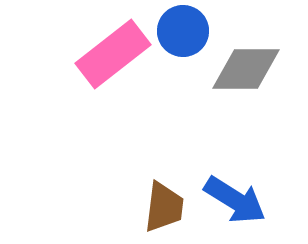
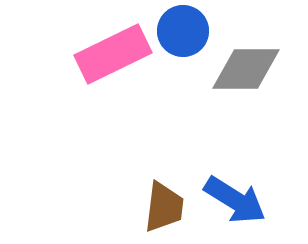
pink rectangle: rotated 12 degrees clockwise
